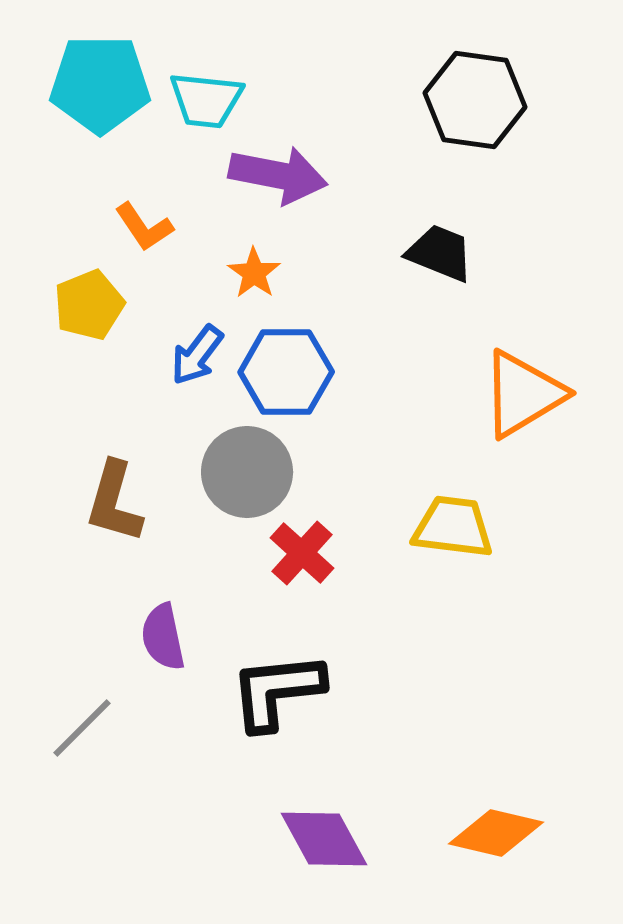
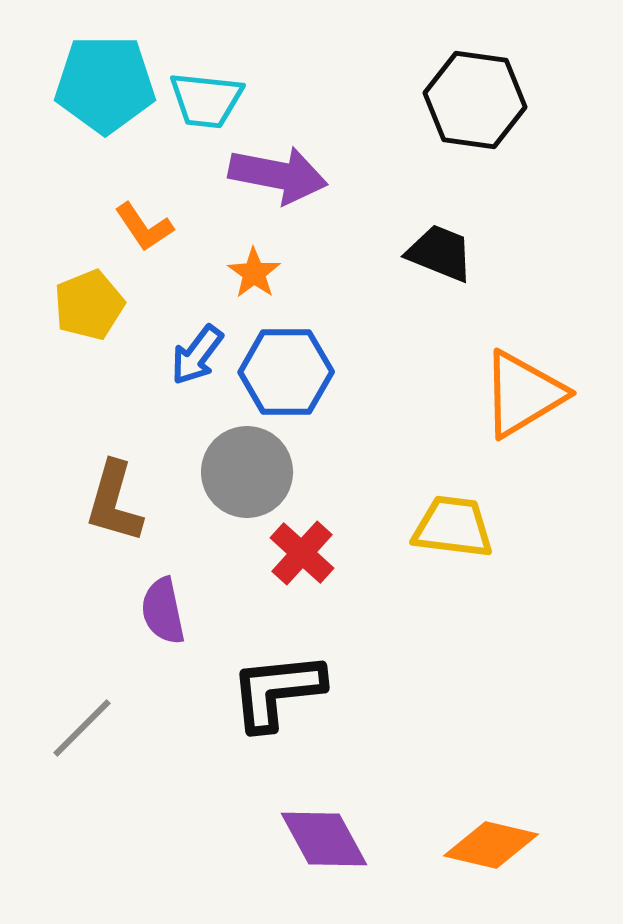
cyan pentagon: moved 5 px right
purple semicircle: moved 26 px up
orange diamond: moved 5 px left, 12 px down
